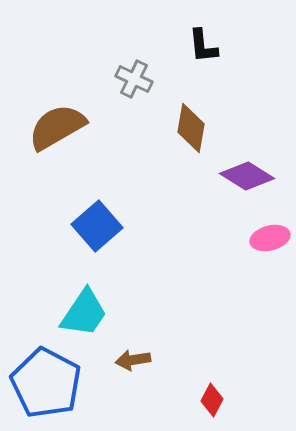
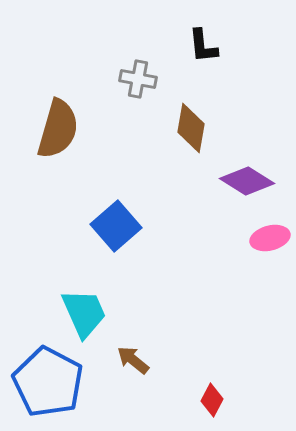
gray cross: moved 4 px right; rotated 15 degrees counterclockwise
brown semicircle: moved 1 px right, 2 px down; rotated 136 degrees clockwise
purple diamond: moved 5 px down
blue square: moved 19 px right
cyan trapezoid: rotated 58 degrees counterclockwise
brown arrow: rotated 48 degrees clockwise
blue pentagon: moved 2 px right, 1 px up
